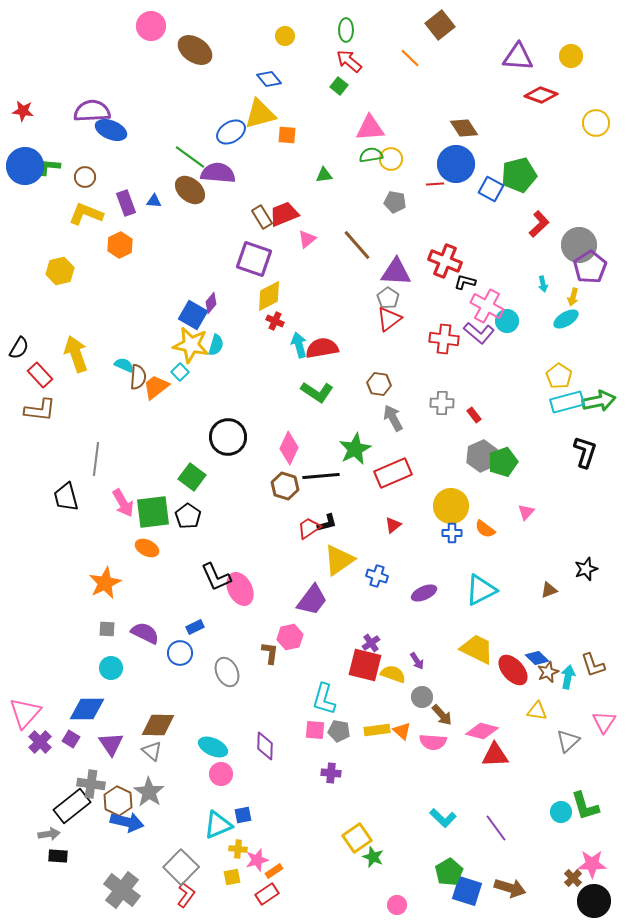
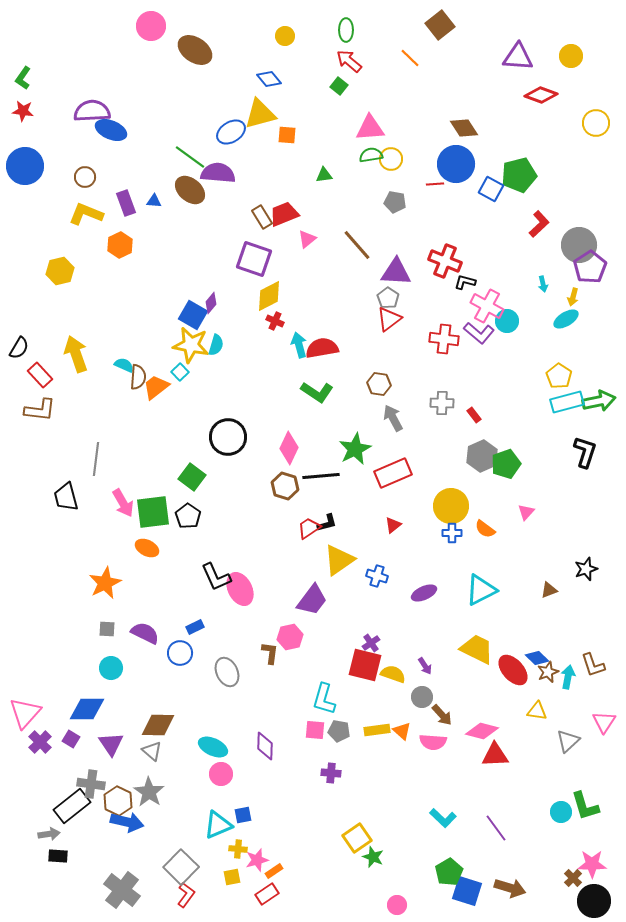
green L-shape at (49, 167): moved 26 px left, 89 px up; rotated 60 degrees counterclockwise
green pentagon at (503, 462): moved 3 px right, 2 px down
purple arrow at (417, 661): moved 8 px right, 5 px down
